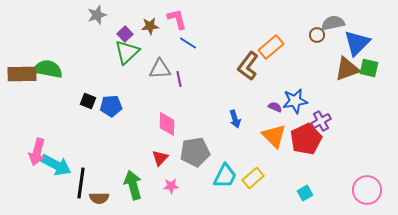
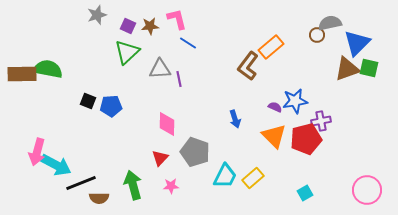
gray semicircle: moved 3 px left
purple square: moved 3 px right, 8 px up; rotated 21 degrees counterclockwise
purple cross: rotated 18 degrees clockwise
red pentagon: rotated 12 degrees clockwise
gray pentagon: rotated 28 degrees clockwise
black line: rotated 60 degrees clockwise
